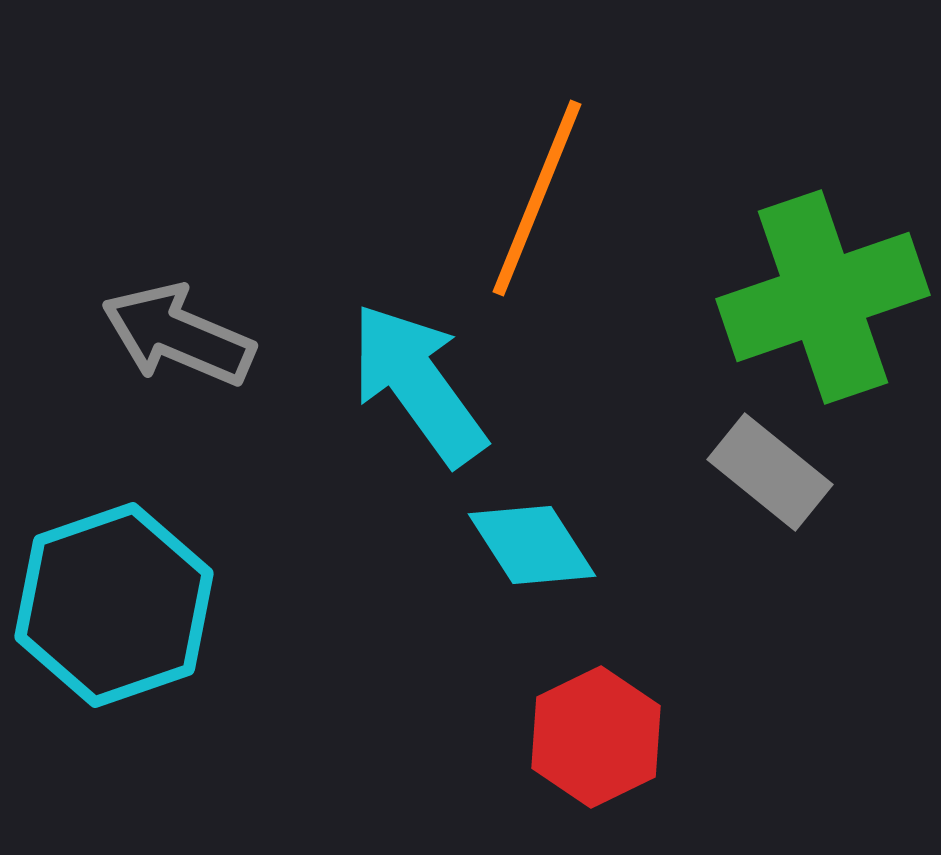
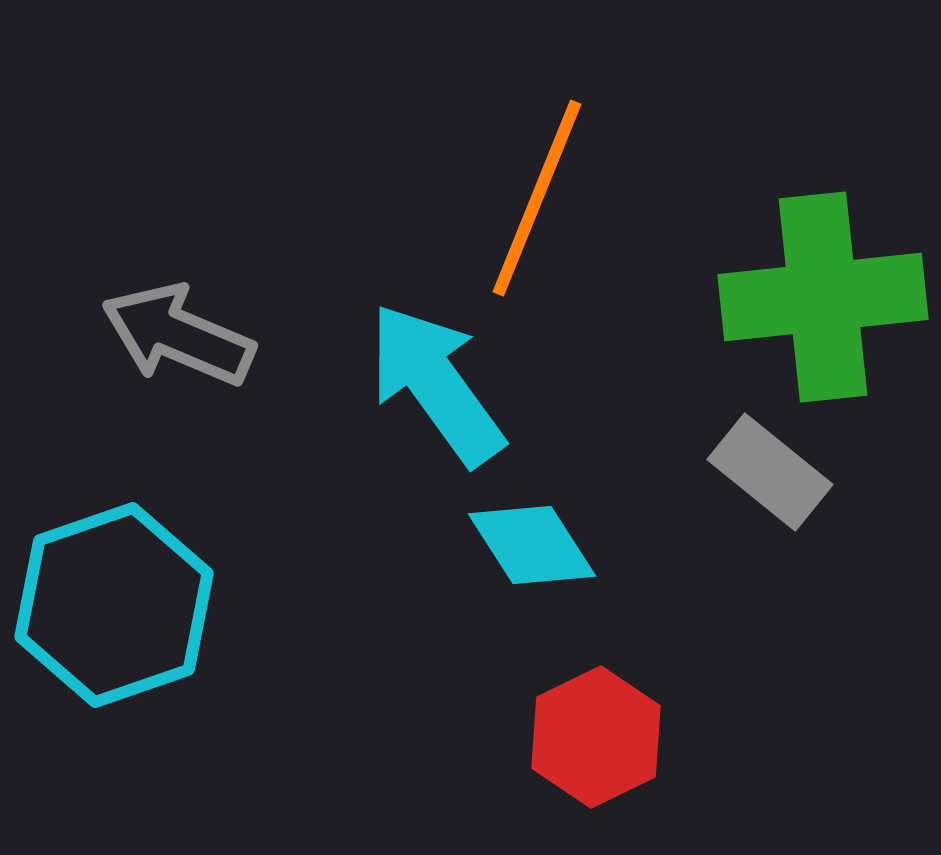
green cross: rotated 13 degrees clockwise
cyan arrow: moved 18 px right
